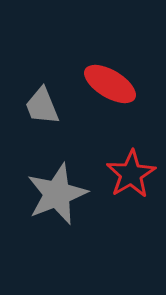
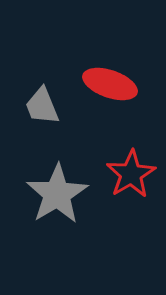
red ellipse: rotated 12 degrees counterclockwise
gray star: rotated 10 degrees counterclockwise
